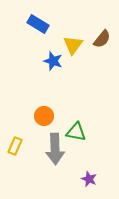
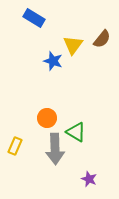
blue rectangle: moved 4 px left, 6 px up
orange circle: moved 3 px right, 2 px down
green triangle: rotated 20 degrees clockwise
